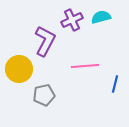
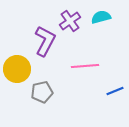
purple cross: moved 2 px left, 1 px down; rotated 10 degrees counterclockwise
yellow circle: moved 2 px left
blue line: moved 7 px down; rotated 54 degrees clockwise
gray pentagon: moved 2 px left, 3 px up
